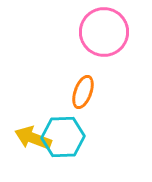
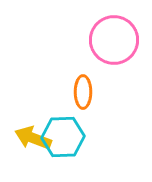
pink circle: moved 10 px right, 8 px down
orange ellipse: rotated 20 degrees counterclockwise
